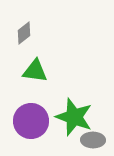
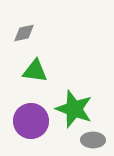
gray diamond: rotated 25 degrees clockwise
green star: moved 8 px up
